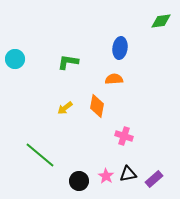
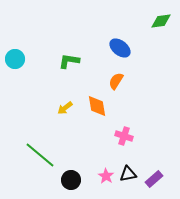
blue ellipse: rotated 60 degrees counterclockwise
green L-shape: moved 1 px right, 1 px up
orange semicircle: moved 2 px right, 2 px down; rotated 54 degrees counterclockwise
orange diamond: rotated 20 degrees counterclockwise
black circle: moved 8 px left, 1 px up
